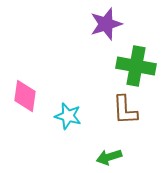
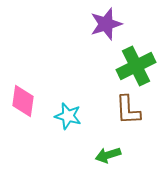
green cross: rotated 36 degrees counterclockwise
pink diamond: moved 2 px left, 5 px down
brown L-shape: moved 3 px right
green arrow: moved 1 px left, 2 px up
